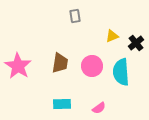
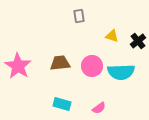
gray rectangle: moved 4 px right
yellow triangle: rotated 40 degrees clockwise
black cross: moved 2 px right, 2 px up
brown trapezoid: rotated 105 degrees counterclockwise
cyan semicircle: rotated 88 degrees counterclockwise
cyan rectangle: rotated 18 degrees clockwise
